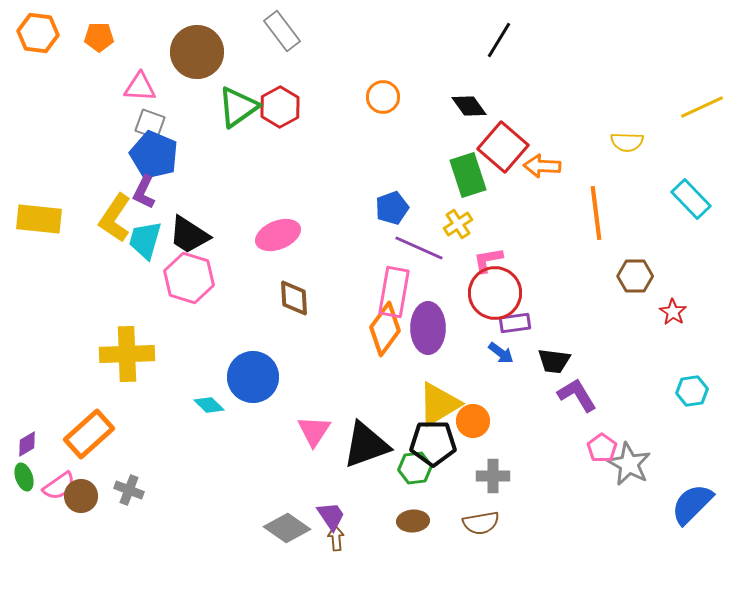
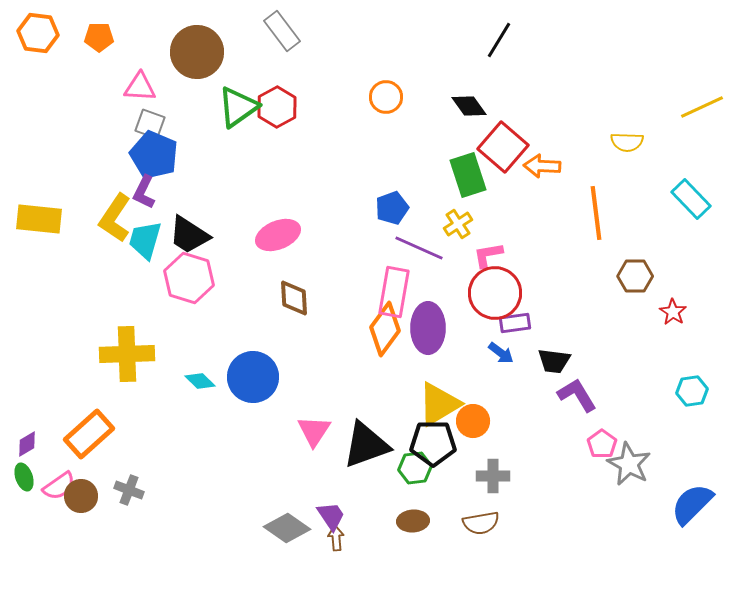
orange circle at (383, 97): moved 3 px right
red hexagon at (280, 107): moved 3 px left
pink L-shape at (488, 260): moved 5 px up
cyan diamond at (209, 405): moved 9 px left, 24 px up
pink pentagon at (602, 448): moved 4 px up
